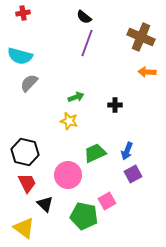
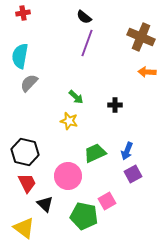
cyan semicircle: rotated 85 degrees clockwise
green arrow: rotated 63 degrees clockwise
pink circle: moved 1 px down
